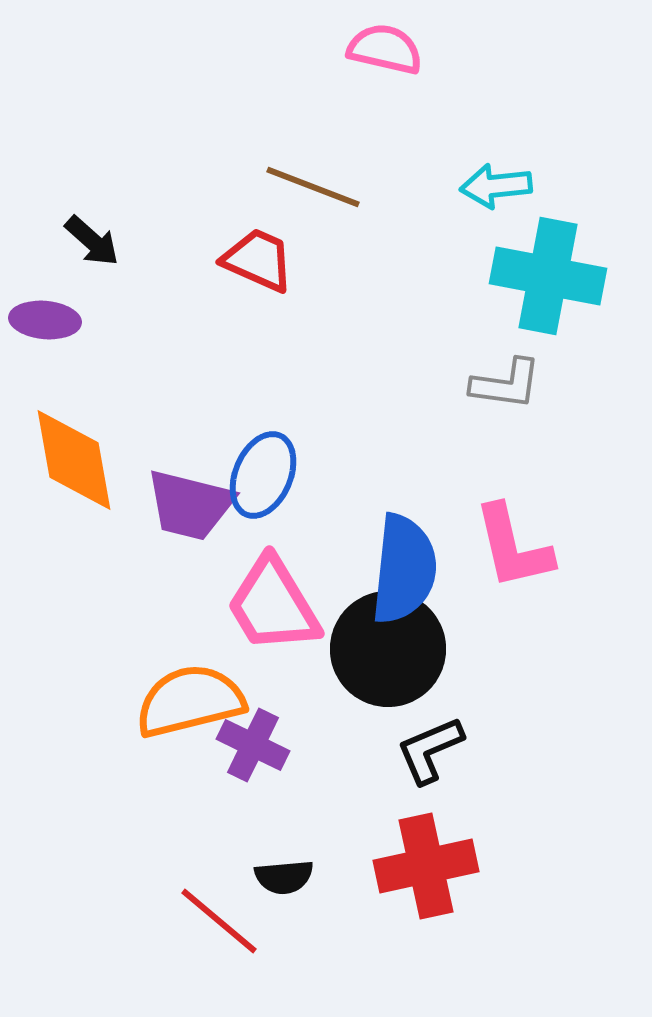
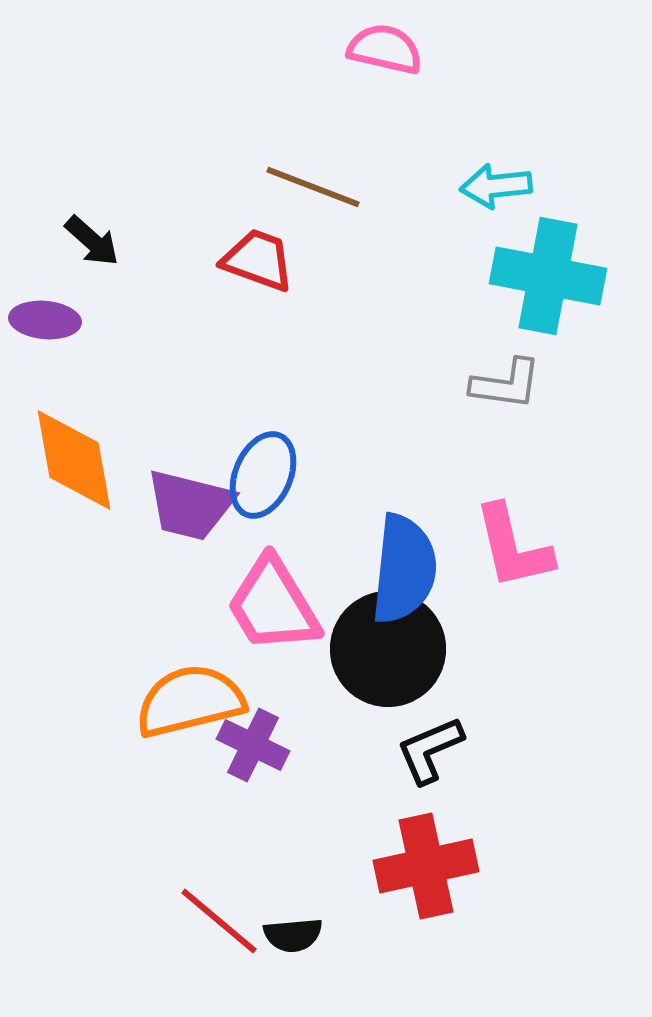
red trapezoid: rotated 4 degrees counterclockwise
black semicircle: moved 9 px right, 58 px down
